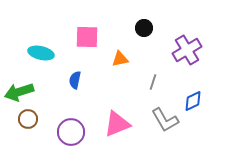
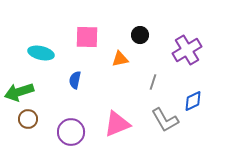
black circle: moved 4 px left, 7 px down
